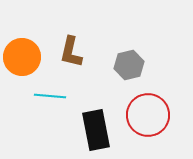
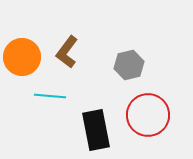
brown L-shape: moved 4 px left; rotated 24 degrees clockwise
